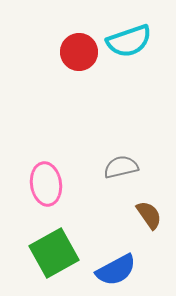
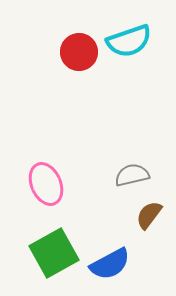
gray semicircle: moved 11 px right, 8 px down
pink ellipse: rotated 15 degrees counterclockwise
brown semicircle: rotated 108 degrees counterclockwise
blue semicircle: moved 6 px left, 6 px up
